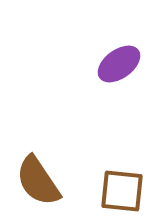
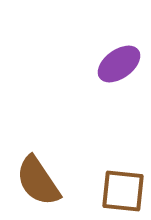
brown square: moved 1 px right
